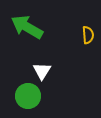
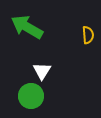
green circle: moved 3 px right
